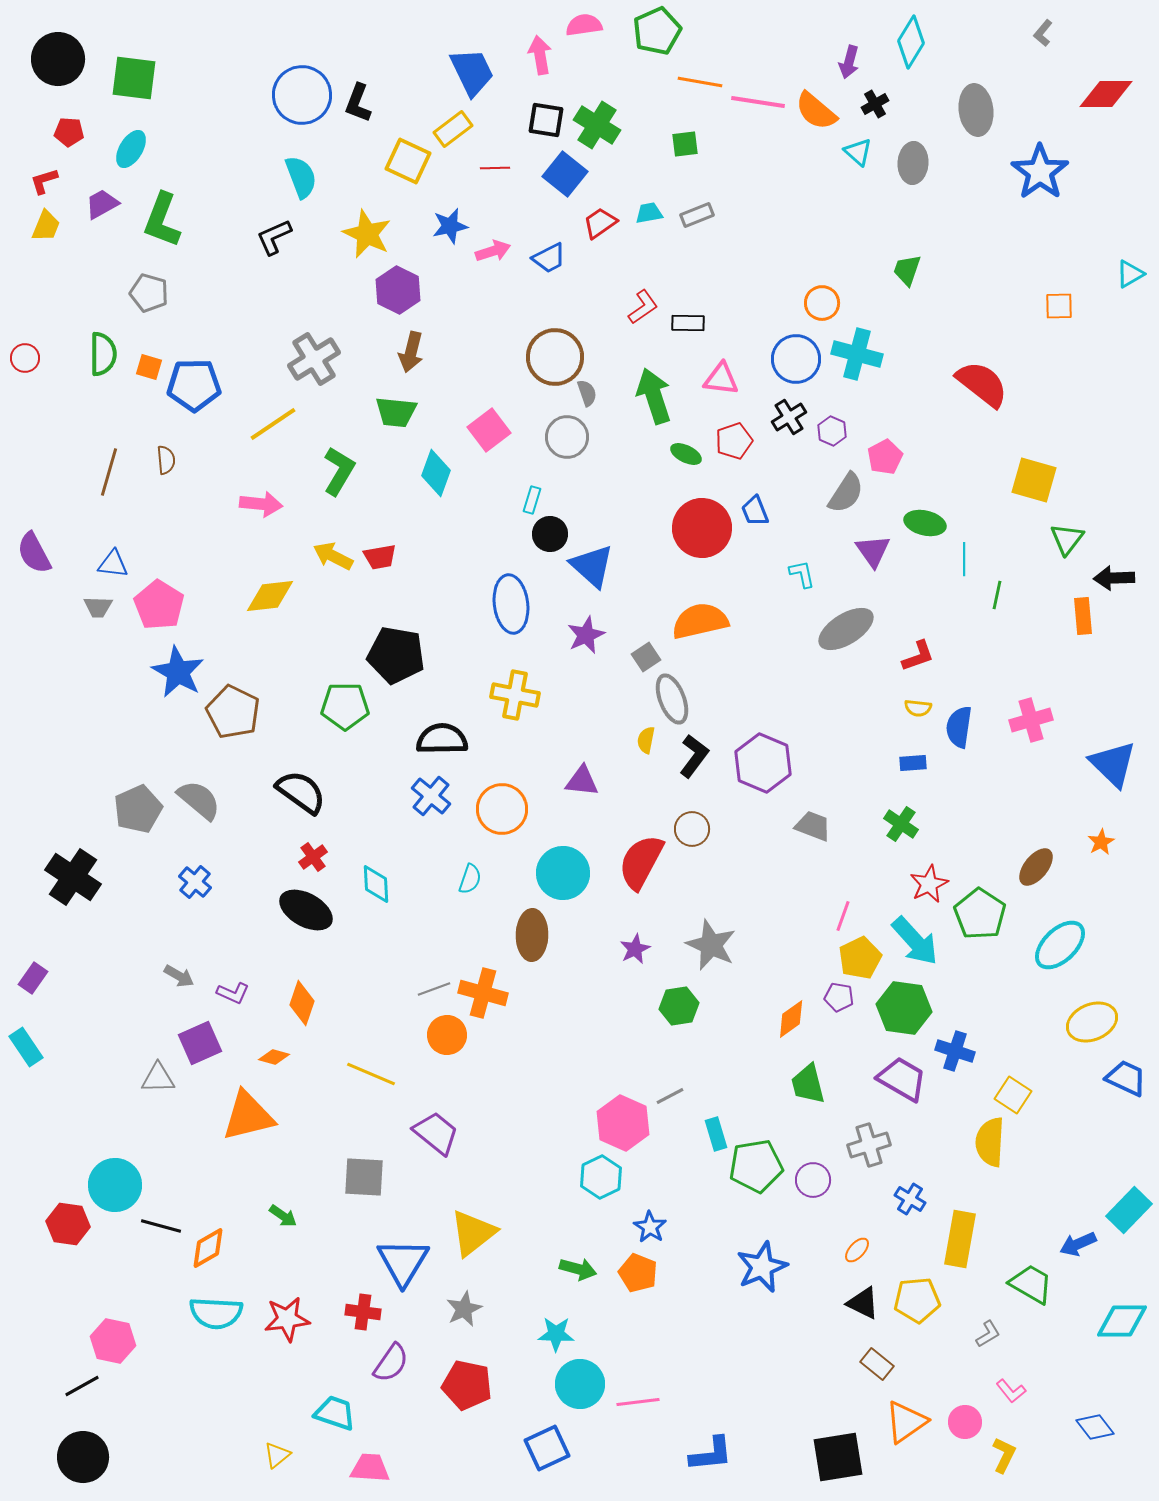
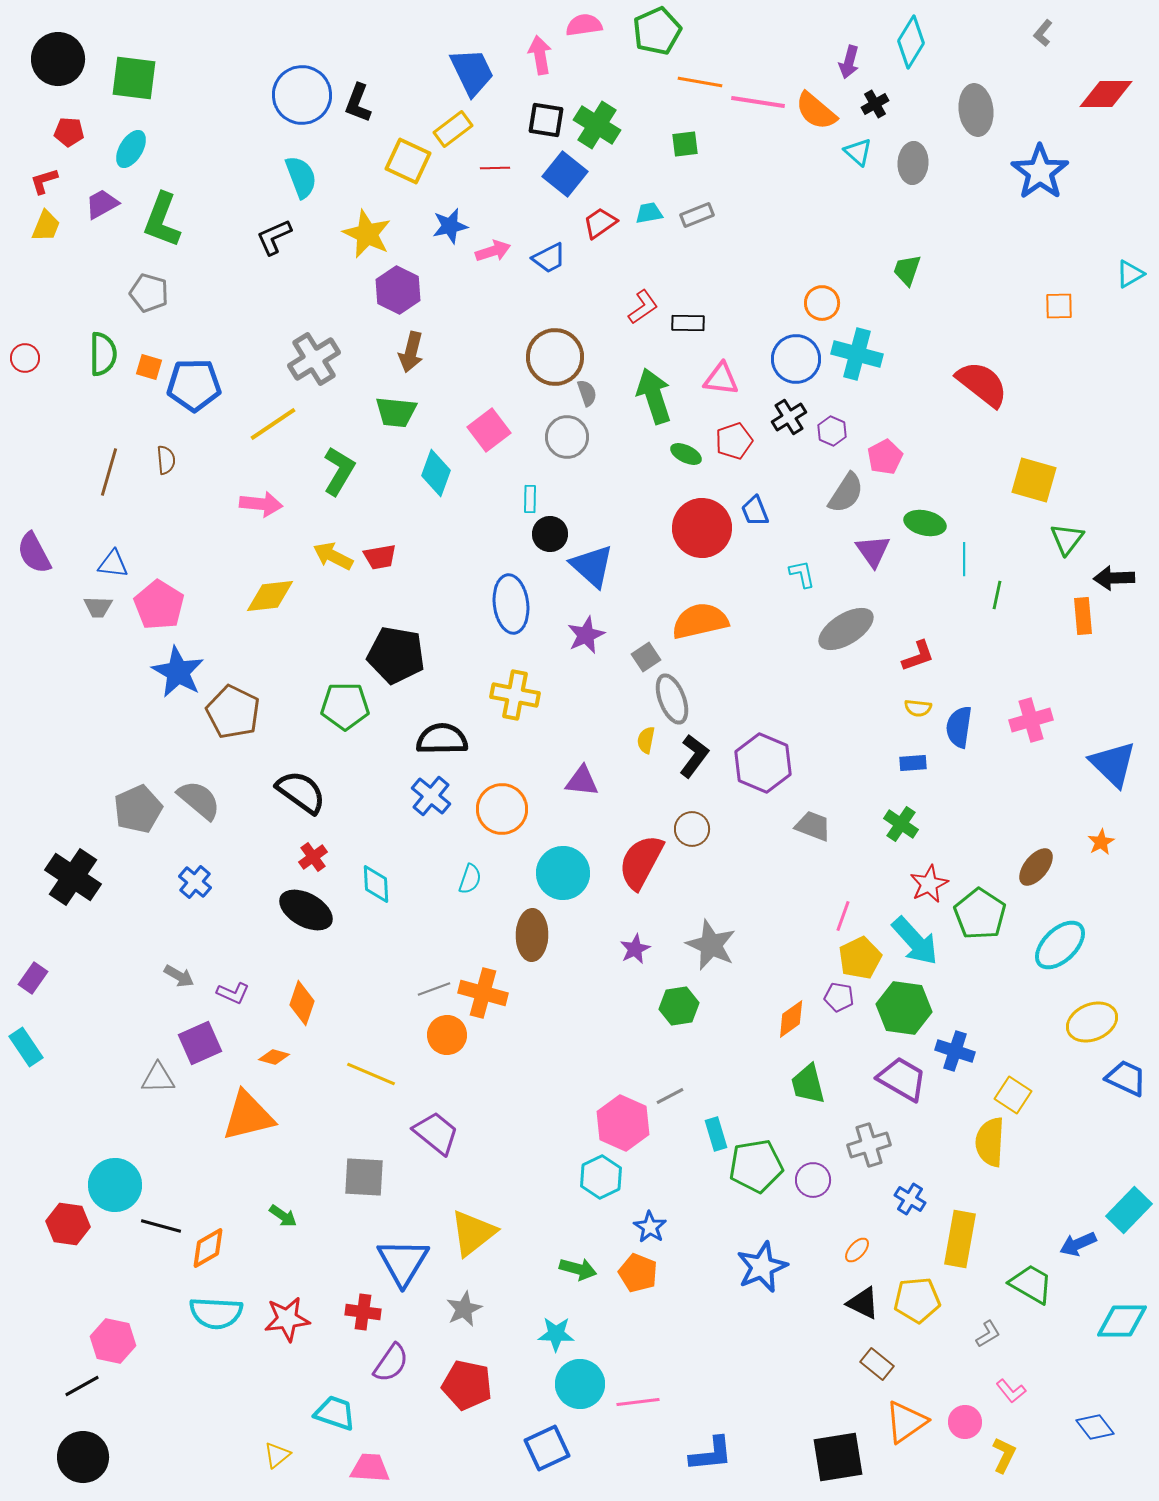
cyan rectangle at (532, 500): moved 2 px left, 1 px up; rotated 16 degrees counterclockwise
